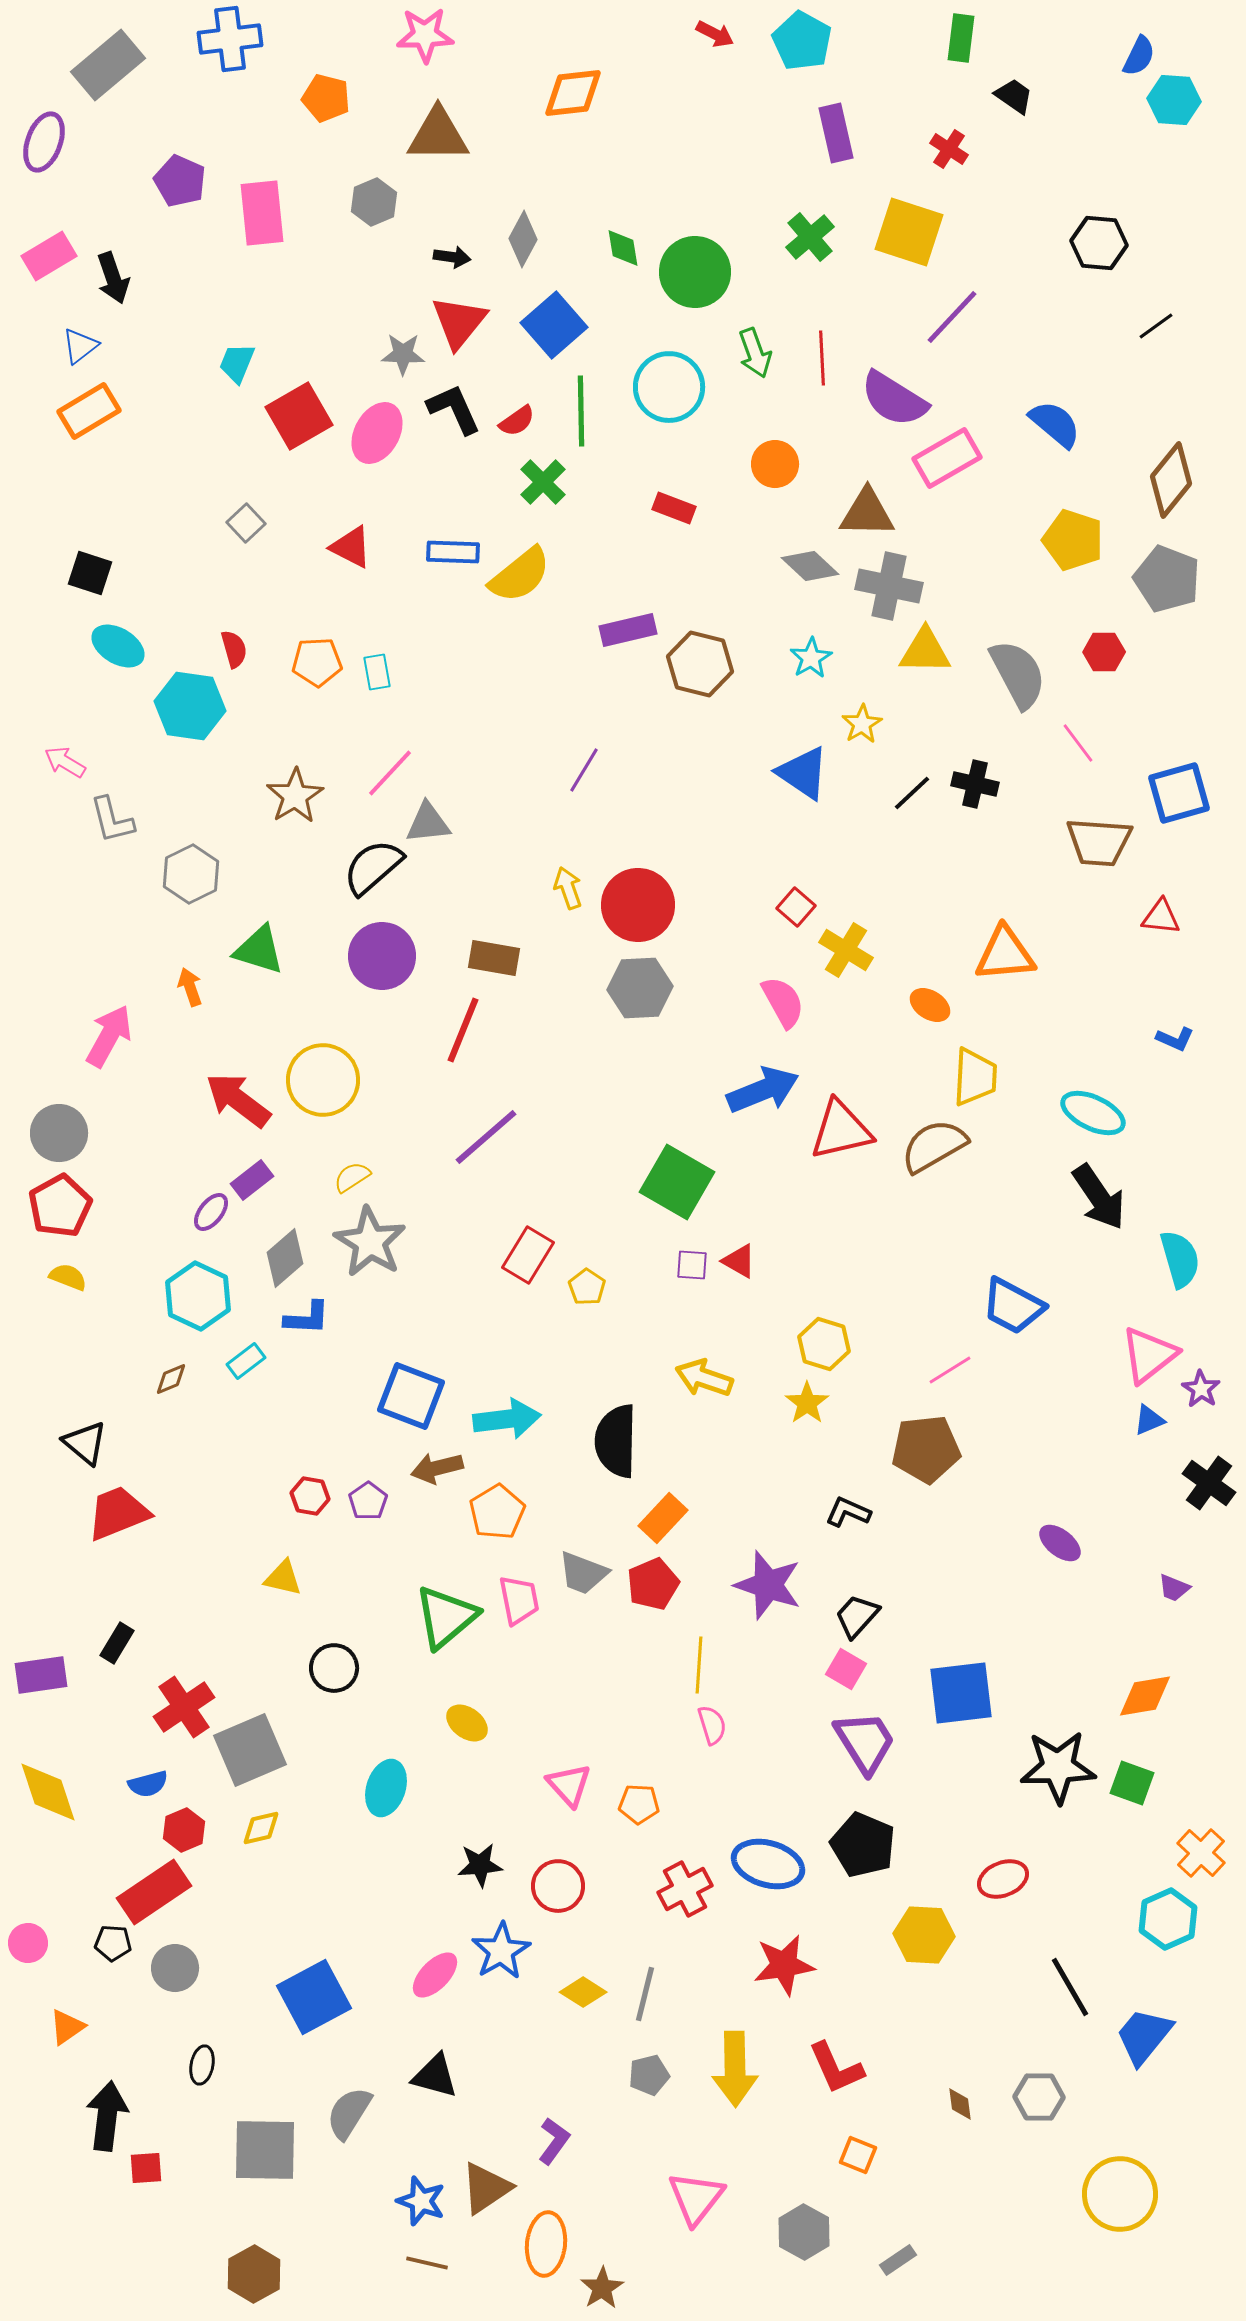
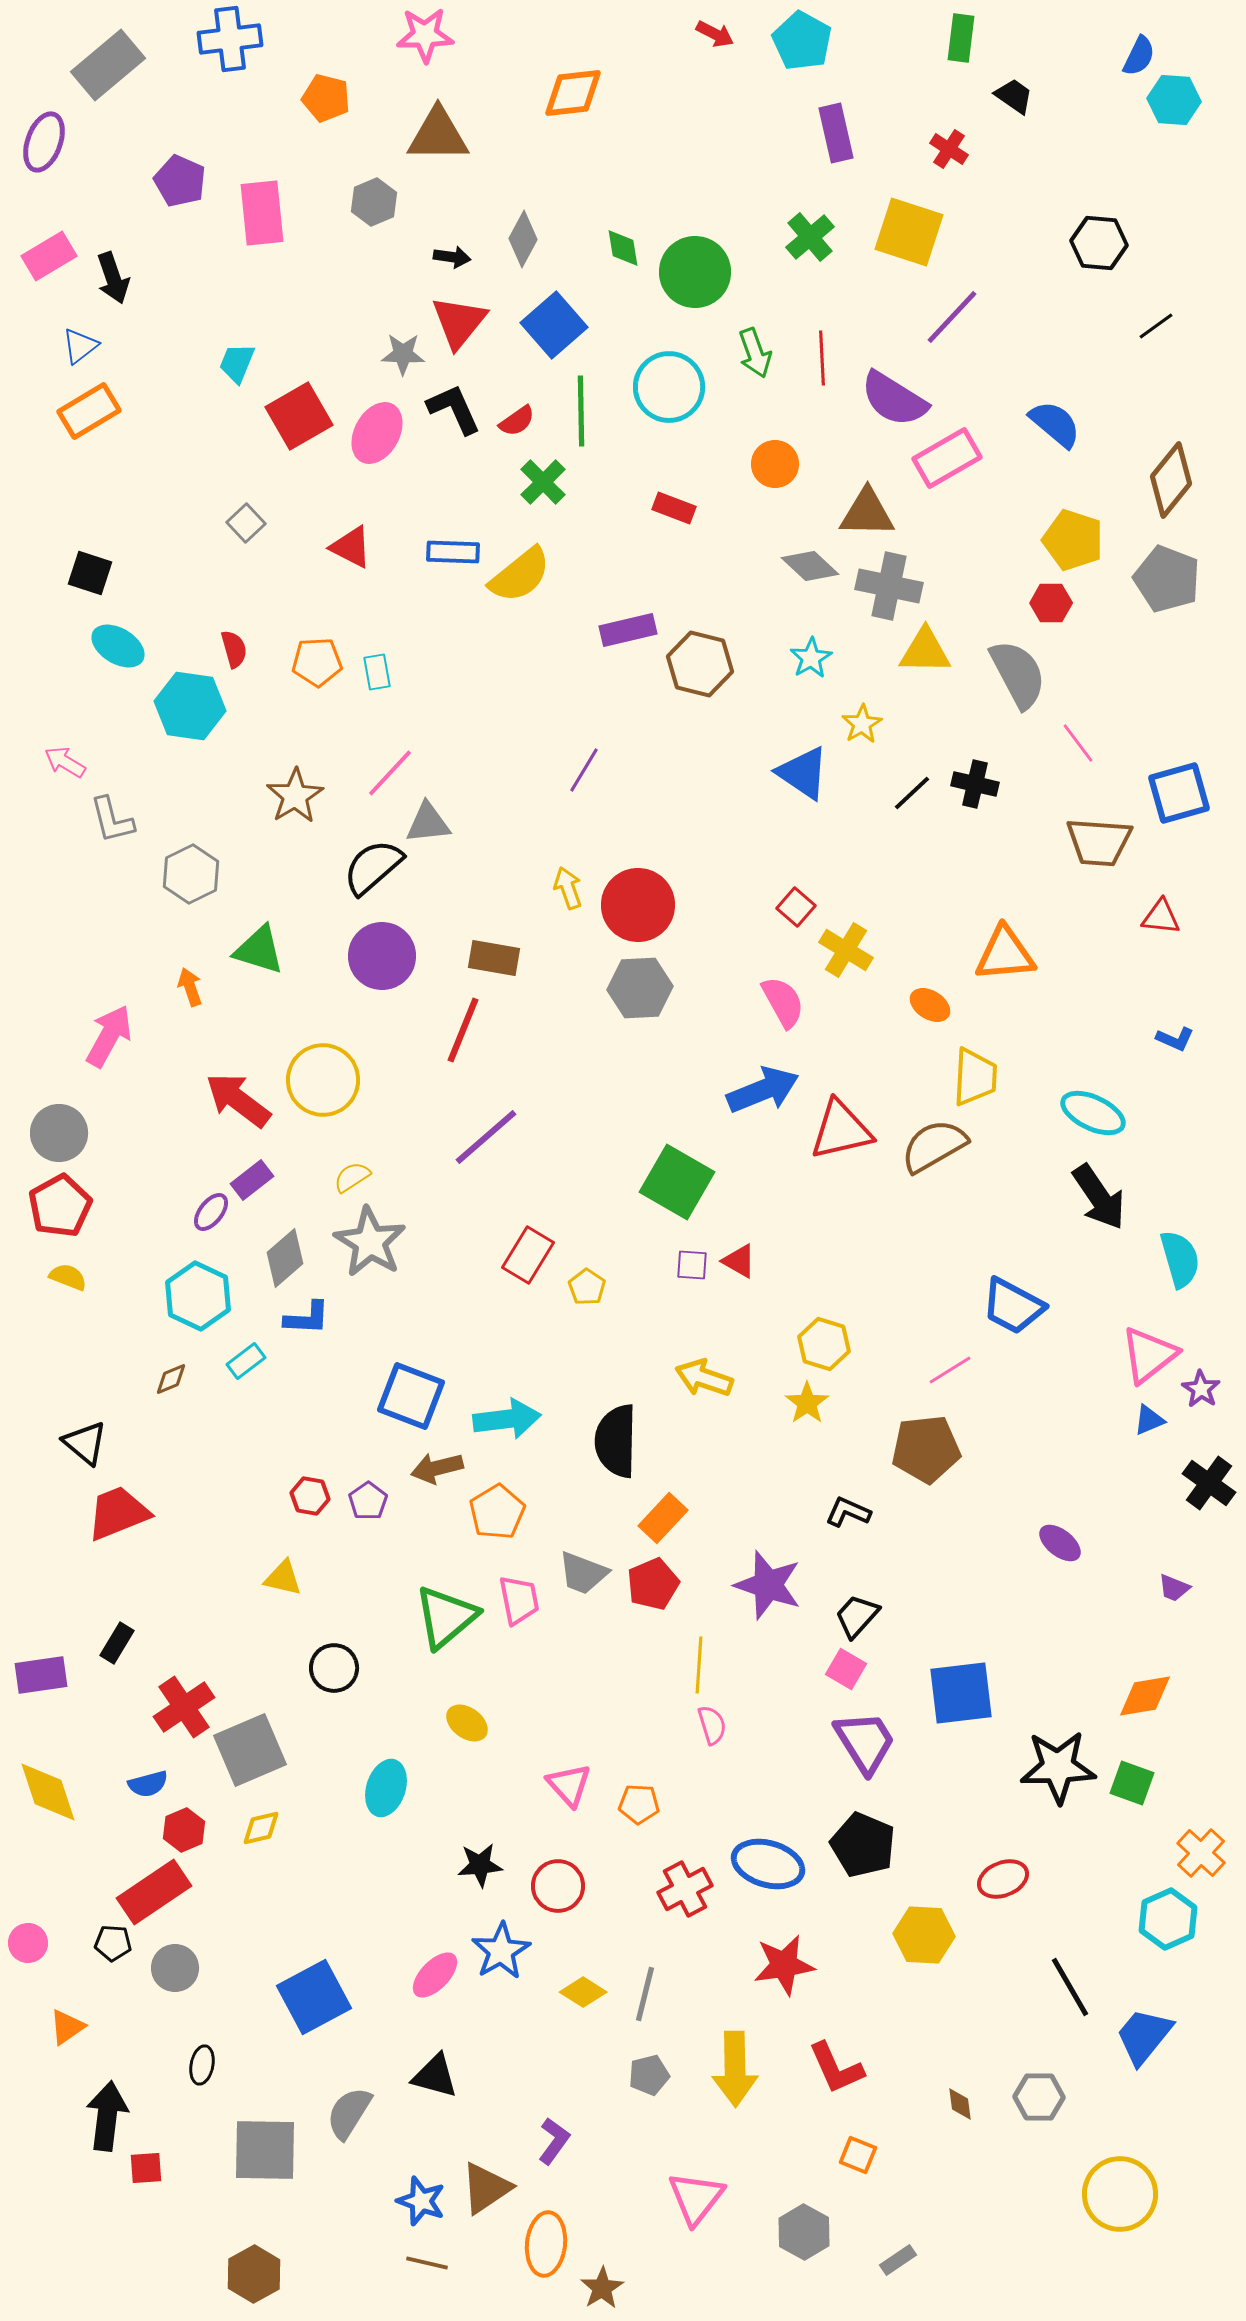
red hexagon at (1104, 652): moved 53 px left, 49 px up
